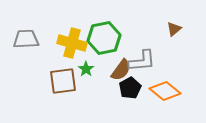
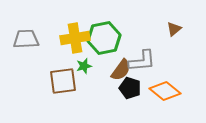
yellow cross: moved 3 px right, 5 px up; rotated 24 degrees counterclockwise
green star: moved 2 px left, 3 px up; rotated 21 degrees clockwise
black pentagon: rotated 25 degrees counterclockwise
